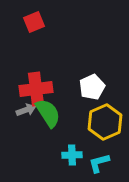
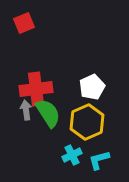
red square: moved 10 px left, 1 px down
gray arrow: rotated 78 degrees counterclockwise
yellow hexagon: moved 18 px left
cyan cross: rotated 24 degrees counterclockwise
cyan L-shape: moved 3 px up
